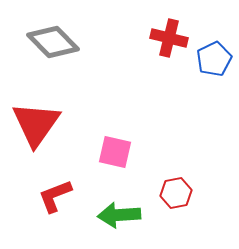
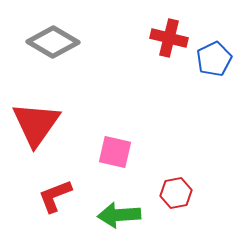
gray diamond: rotated 15 degrees counterclockwise
